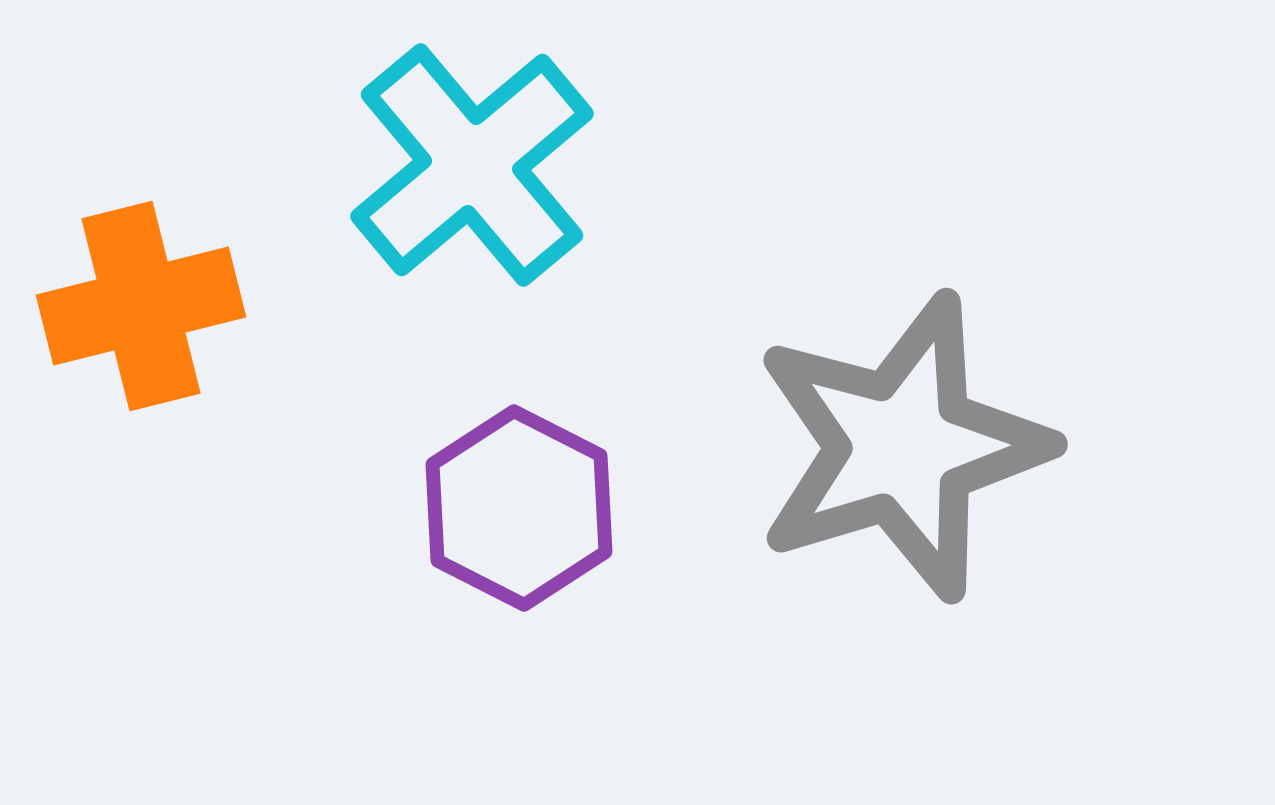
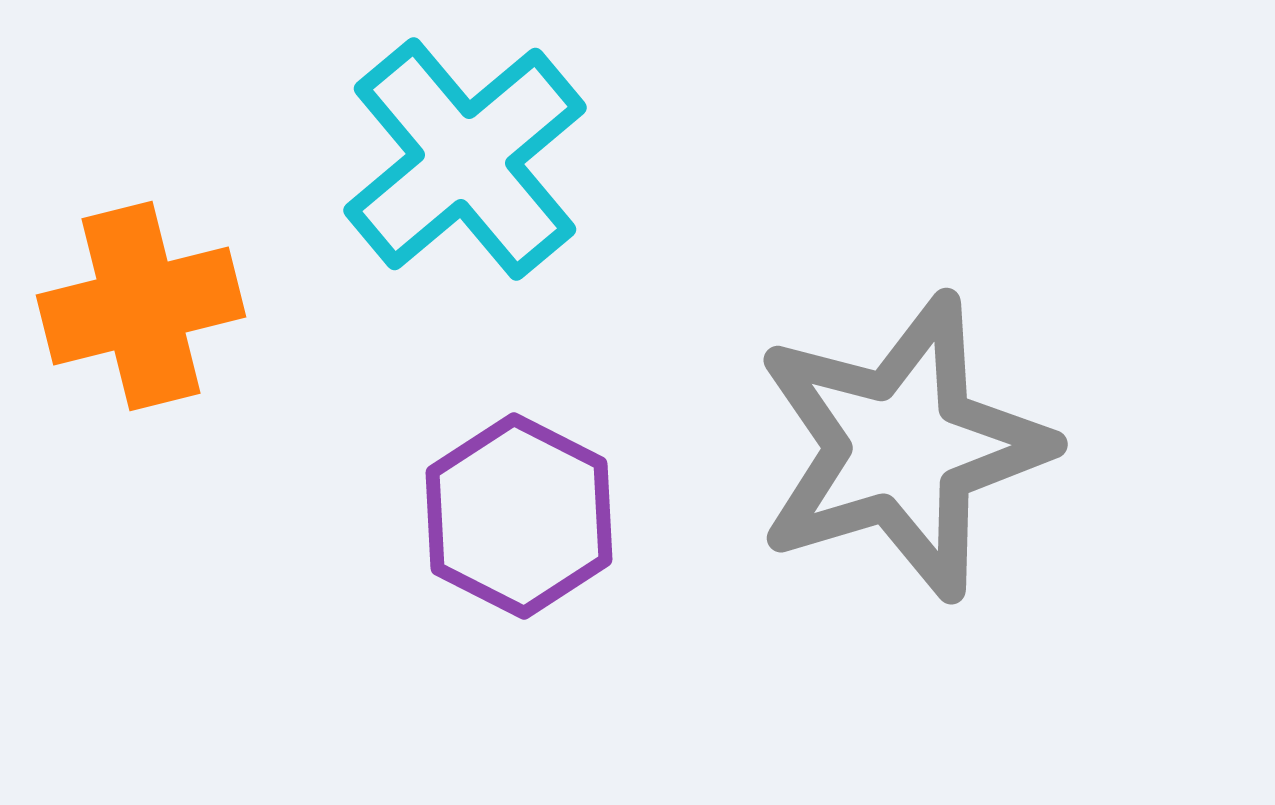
cyan cross: moved 7 px left, 6 px up
purple hexagon: moved 8 px down
